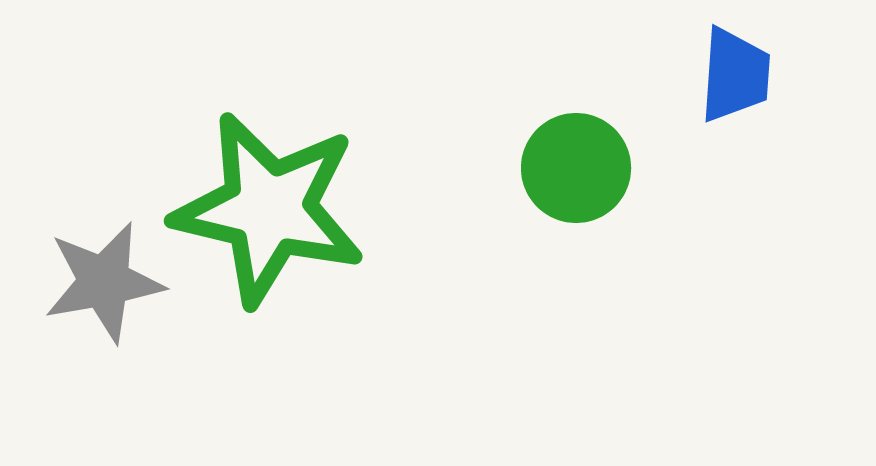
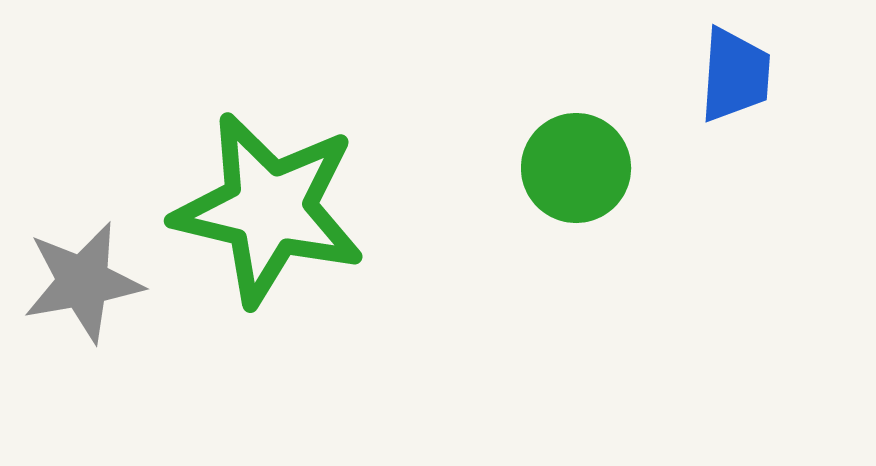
gray star: moved 21 px left
